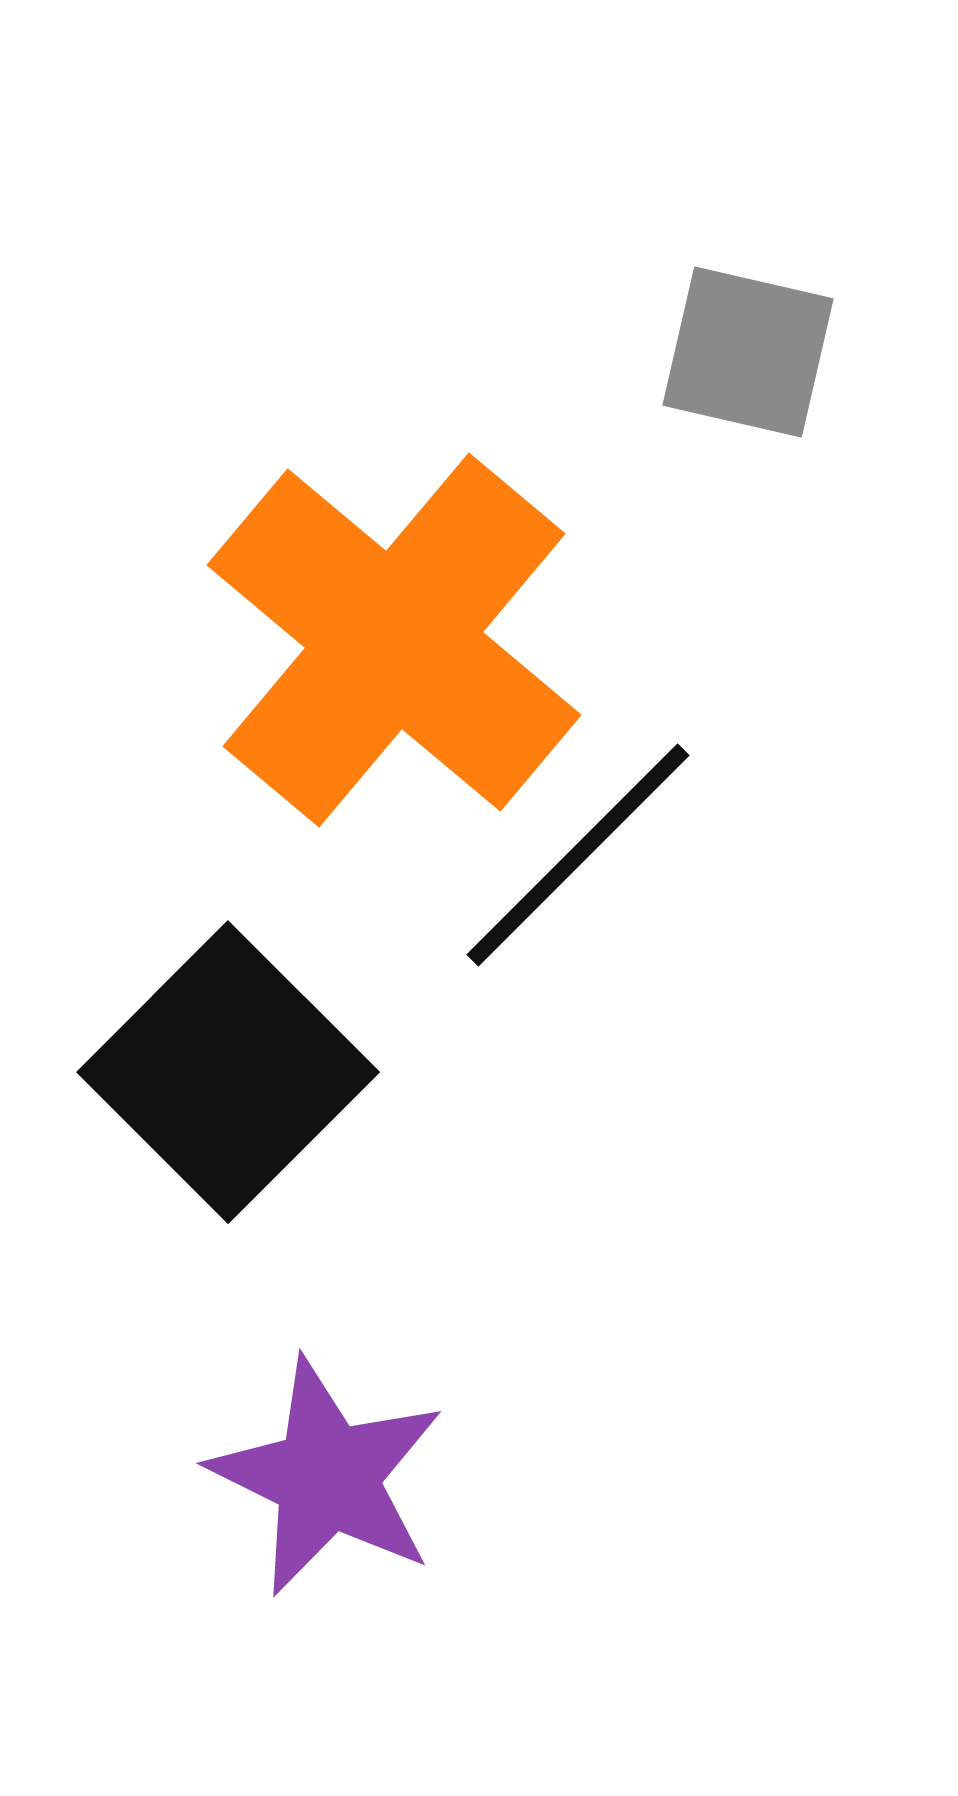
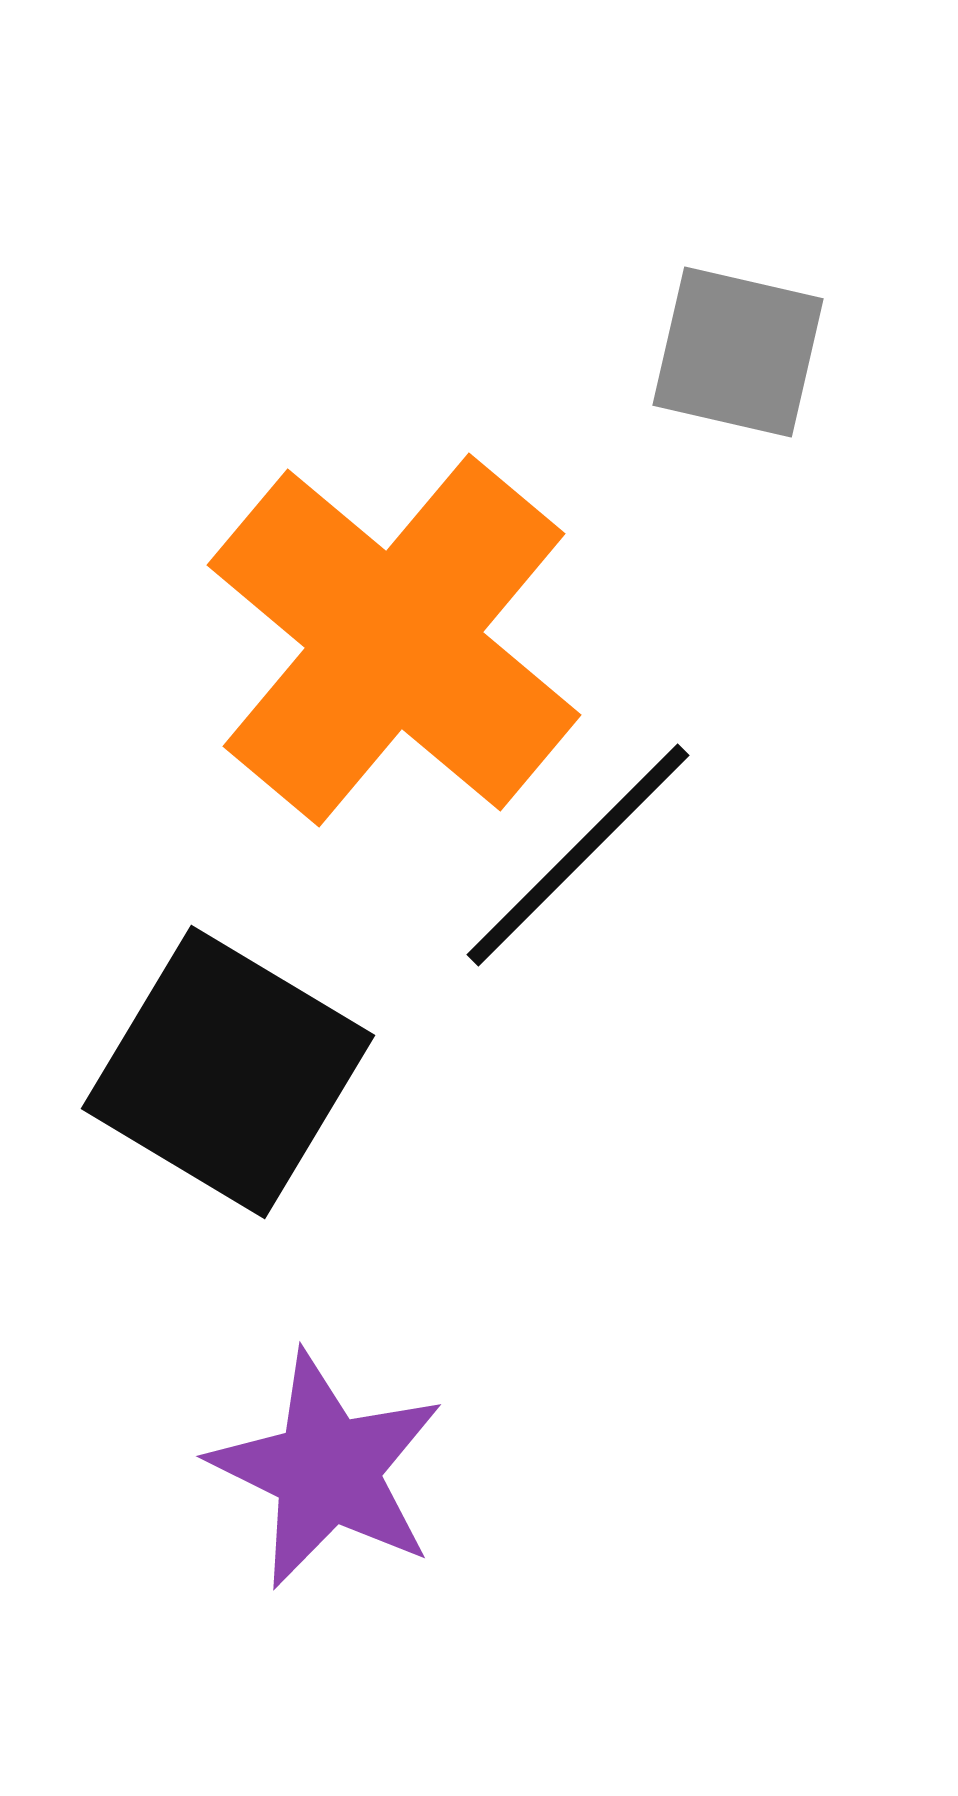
gray square: moved 10 px left
black square: rotated 14 degrees counterclockwise
purple star: moved 7 px up
